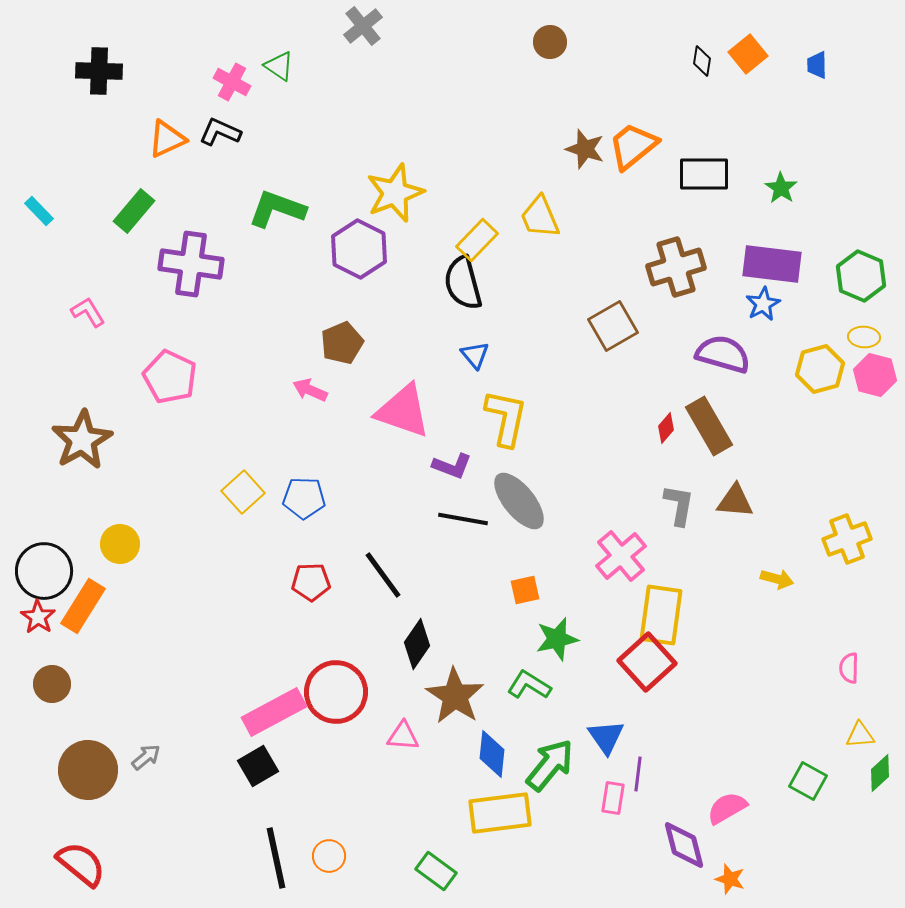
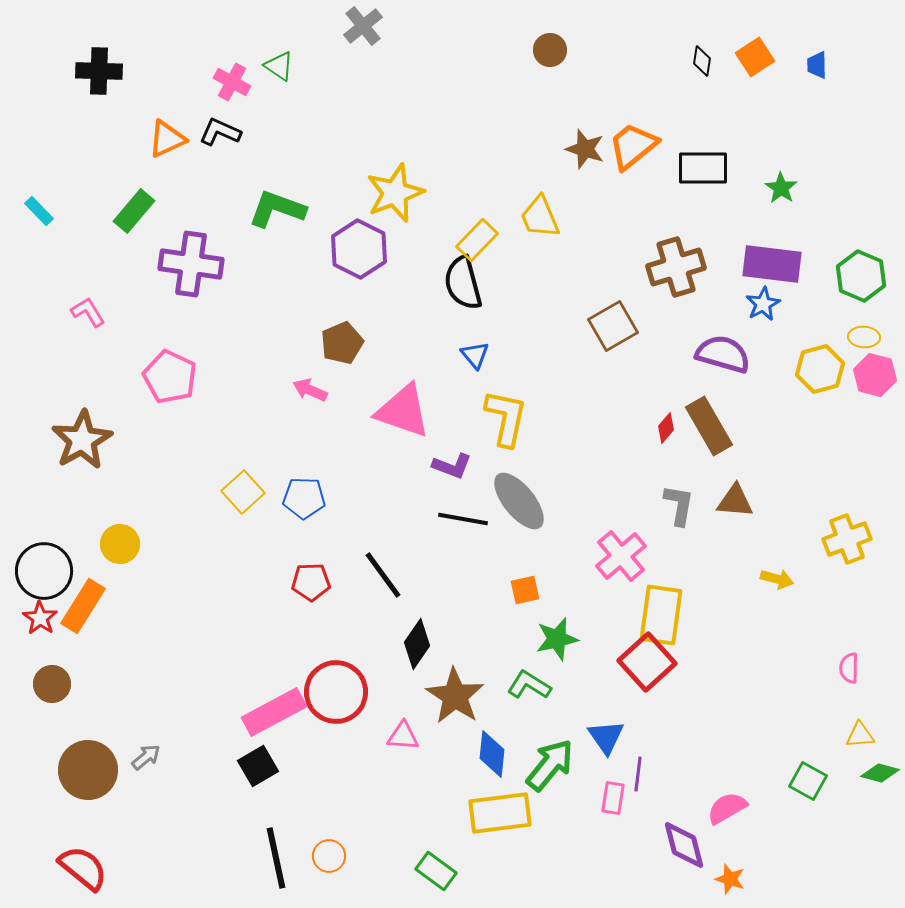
brown circle at (550, 42): moved 8 px down
orange square at (748, 54): moved 7 px right, 3 px down; rotated 6 degrees clockwise
black rectangle at (704, 174): moved 1 px left, 6 px up
red star at (38, 617): moved 2 px right, 1 px down
green diamond at (880, 773): rotated 57 degrees clockwise
red semicircle at (81, 864): moved 2 px right, 4 px down
